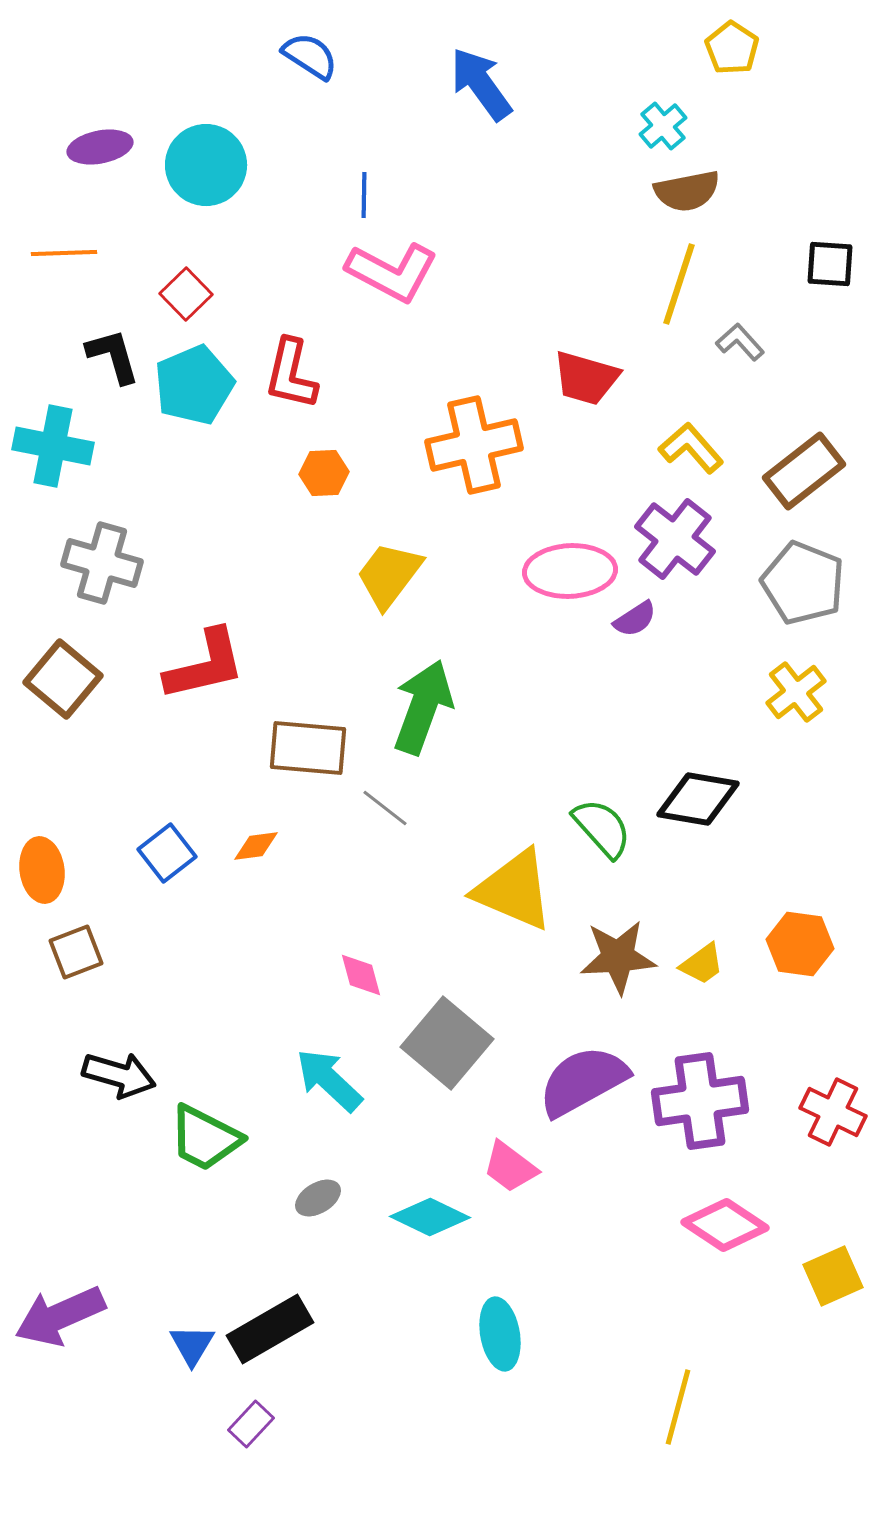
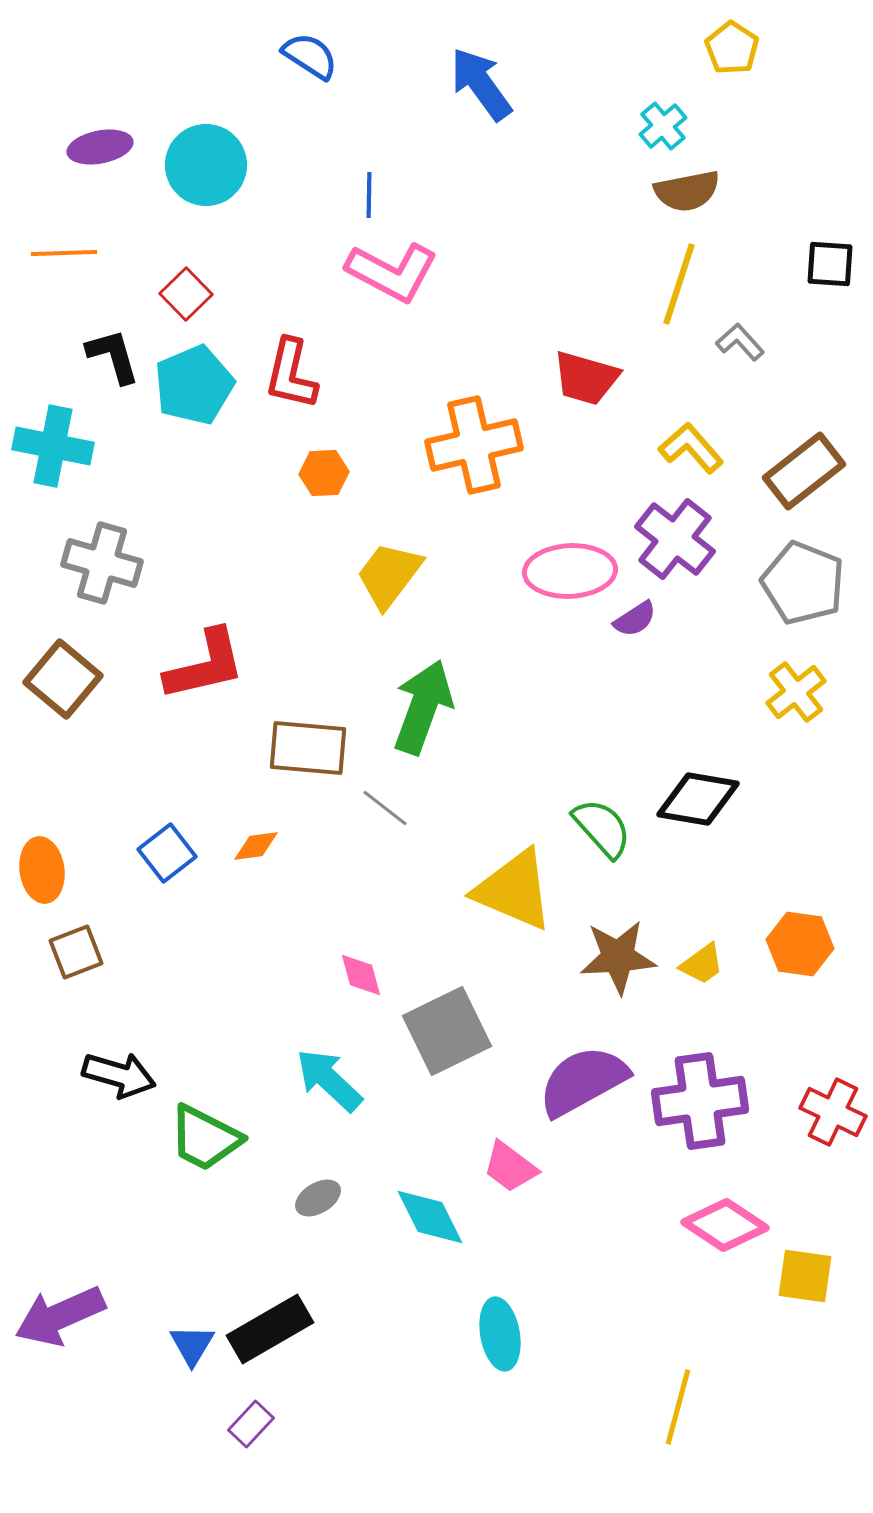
blue line at (364, 195): moved 5 px right
gray square at (447, 1043): moved 12 px up; rotated 24 degrees clockwise
cyan diamond at (430, 1217): rotated 38 degrees clockwise
yellow square at (833, 1276): moved 28 px left; rotated 32 degrees clockwise
